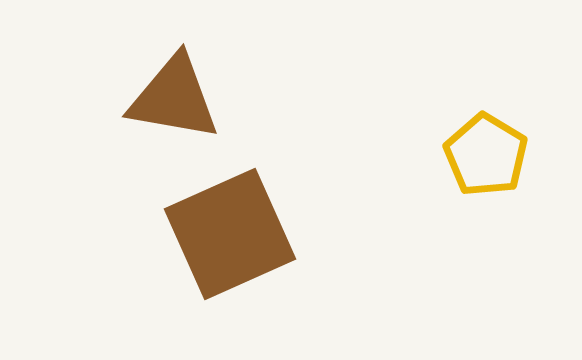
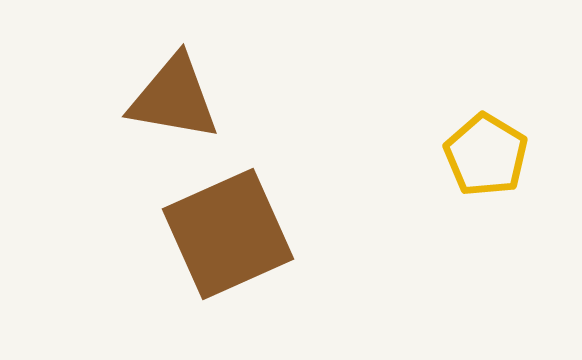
brown square: moved 2 px left
